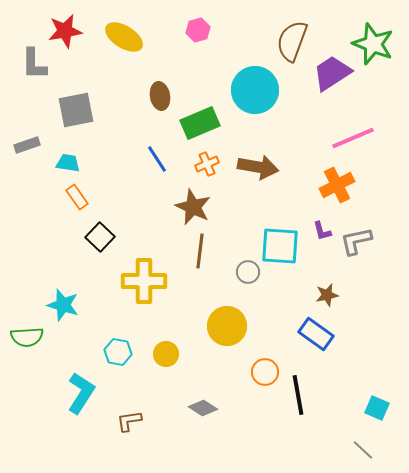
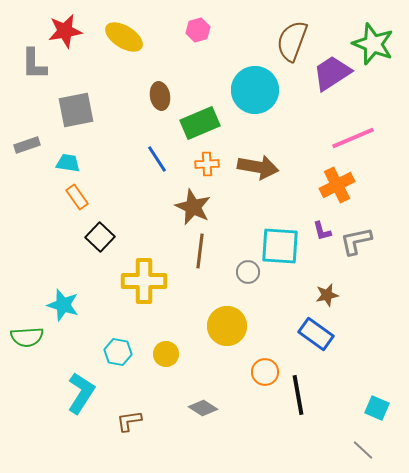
orange cross at (207, 164): rotated 20 degrees clockwise
